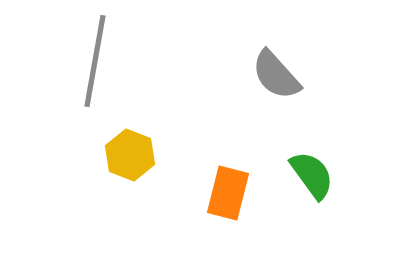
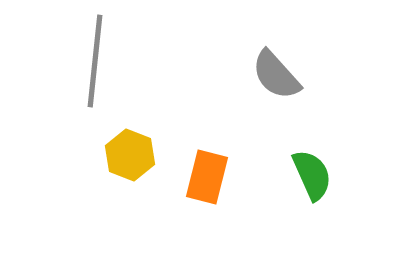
gray line: rotated 4 degrees counterclockwise
green semicircle: rotated 12 degrees clockwise
orange rectangle: moved 21 px left, 16 px up
